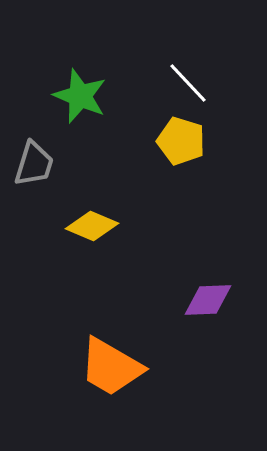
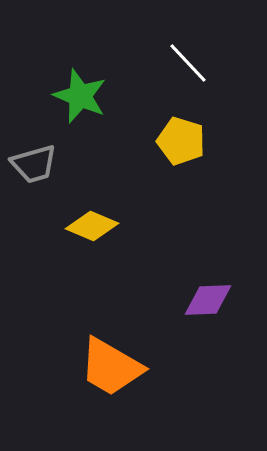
white line: moved 20 px up
gray trapezoid: rotated 57 degrees clockwise
